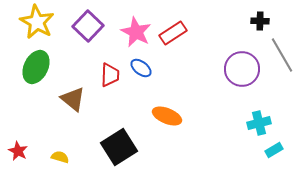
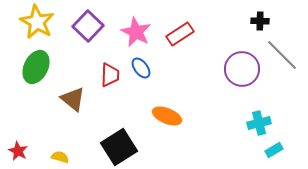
red rectangle: moved 7 px right, 1 px down
gray line: rotated 15 degrees counterclockwise
blue ellipse: rotated 15 degrees clockwise
